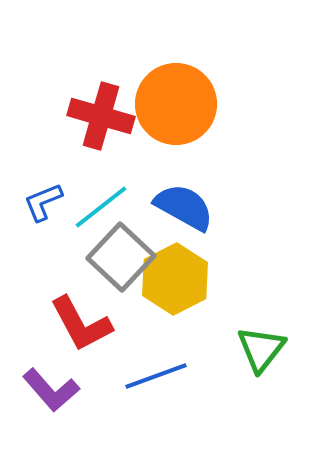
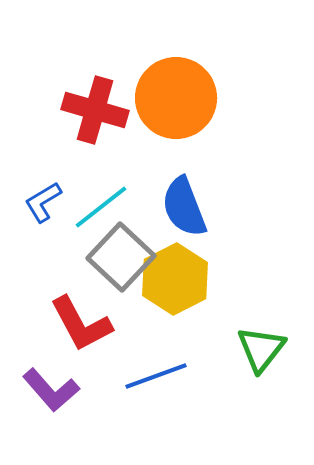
orange circle: moved 6 px up
red cross: moved 6 px left, 6 px up
blue L-shape: rotated 9 degrees counterclockwise
blue semicircle: rotated 140 degrees counterclockwise
